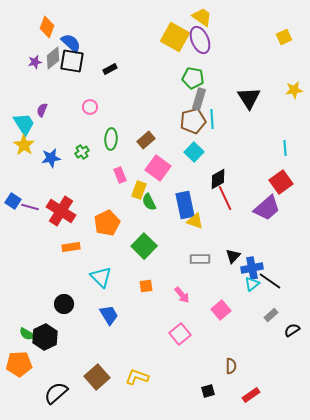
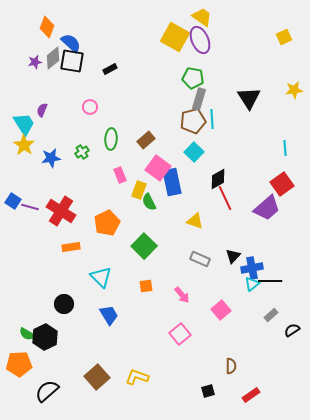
red square at (281, 182): moved 1 px right, 2 px down
blue rectangle at (185, 205): moved 13 px left, 23 px up
gray rectangle at (200, 259): rotated 24 degrees clockwise
black line at (270, 281): rotated 35 degrees counterclockwise
black semicircle at (56, 393): moved 9 px left, 2 px up
